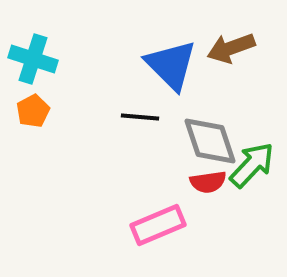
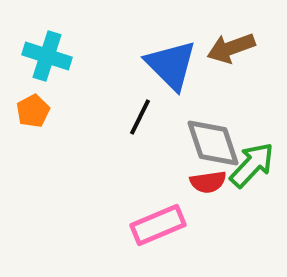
cyan cross: moved 14 px right, 3 px up
black line: rotated 69 degrees counterclockwise
gray diamond: moved 3 px right, 2 px down
